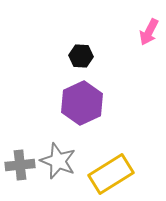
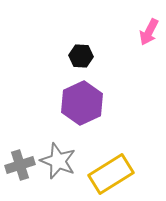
gray cross: rotated 12 degrees counterclockwise
